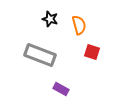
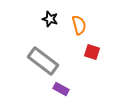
gray rectangle: moved 3 px right, 6 px down; rotated 16 degrees clockwise
